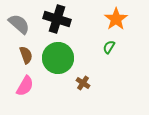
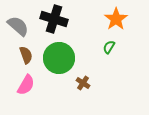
black cross: moved 3 px left
gray semicircle: moved 1 px left, 2 px down
green circle: moved 1 px right
pink semicircle: moved 1 px right, 1 px up
